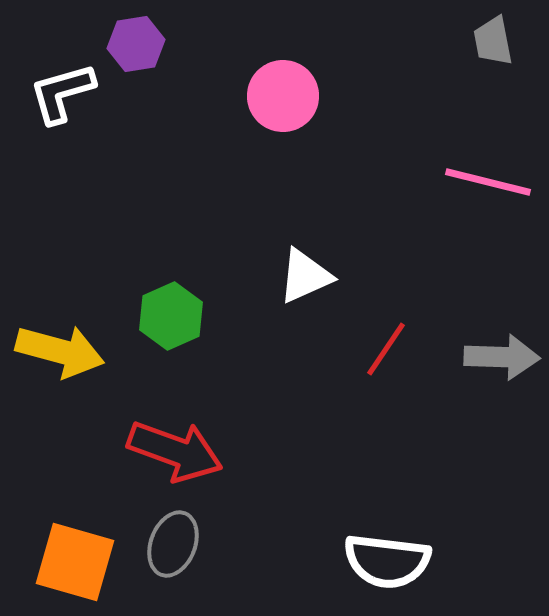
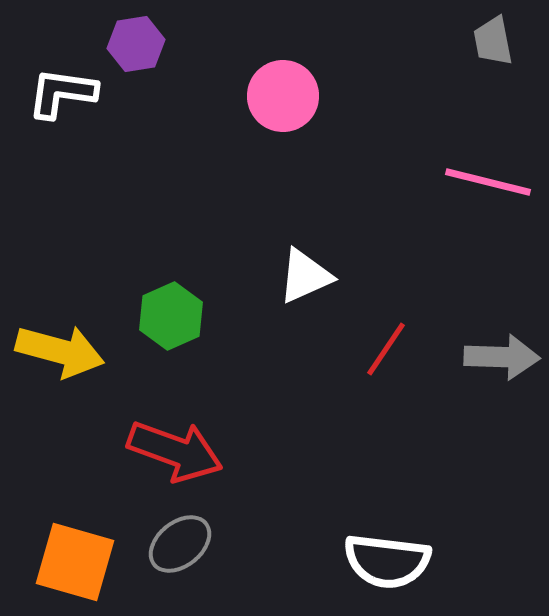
white L-shape: rotated 24 degrees clockwise
gray ellipse: moved 7 px right; rotated 30 degrees clockwise
